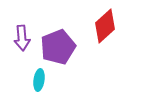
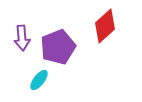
cyan ellipse: rotated 30 degrees clockwise
